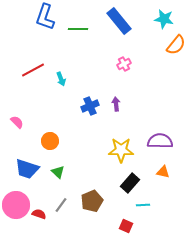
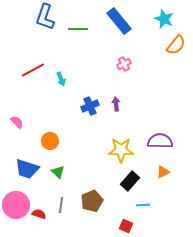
cyan star: rotated 12 degrees clockwise
orange triangle: rotated 40 degrees counterclockwise
black rectangle: moved 2 px up
gray line: rotated 28 degrees counterclockwise
